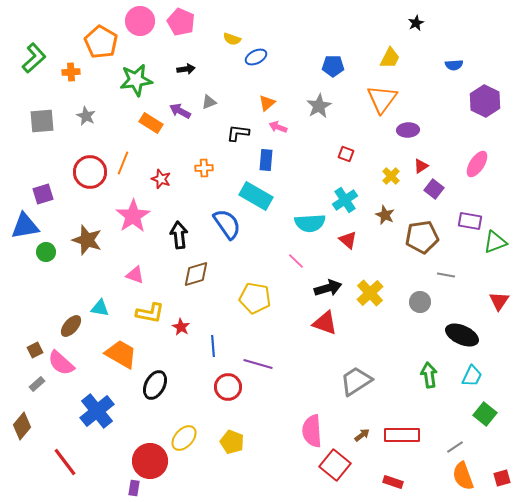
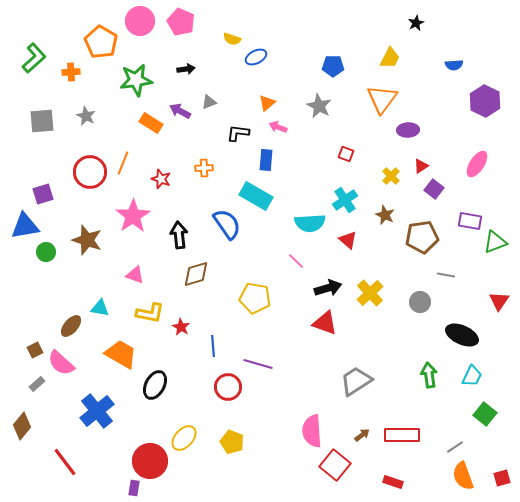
gray star at (319, 106): rotated 15 degrees counterclockwise
